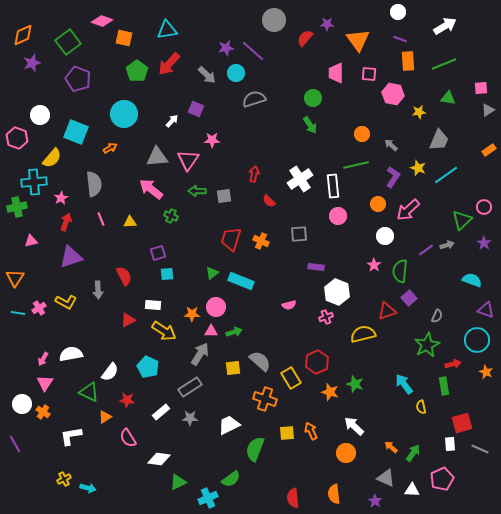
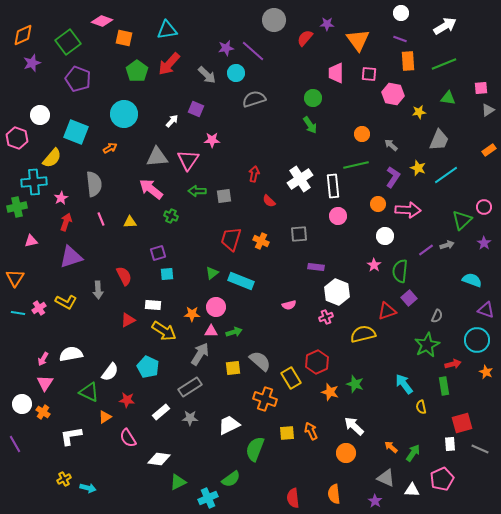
white circle at (398, 12): moved 3 px right, 1 px down
pink arrow at (408, 210): rotated 135 degrees counterclockwise
